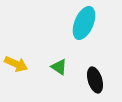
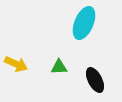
green triangle: rotated 36 degrees counterclockwise
black ellipse: rotated 10 degrees counterclockwise
